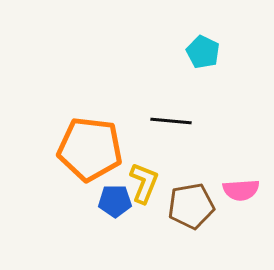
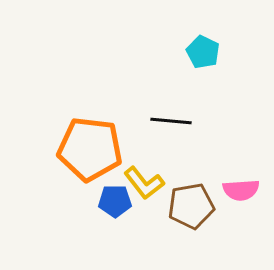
yellow L-shape: rotated 120 degrees clockwise
